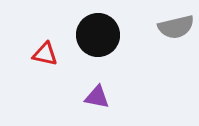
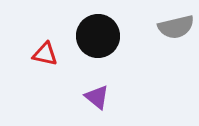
black circle: moved 1 px down
purple triangle: rotated 28 degrees clockwise
